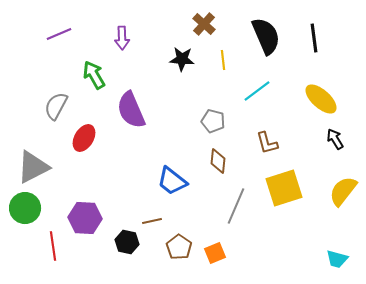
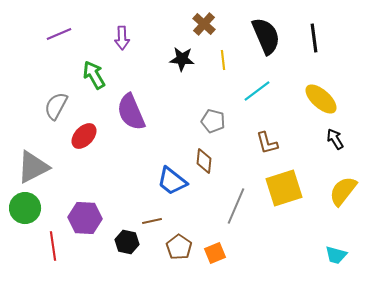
purple semicircle: moved 2 px down
red ellipse: moved 2 px up; rotated 12 degrees clockwise
brown diamond: moved 14 px left
cyan trapezoid: moved 1 px left, 4 px up
